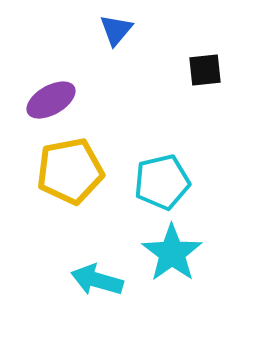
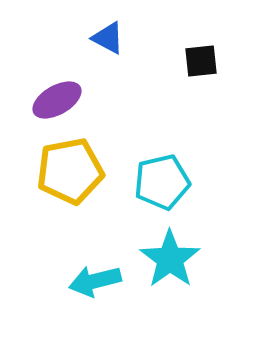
blue triangle: moved 8 px left, 8 px down; rotated 42 degrees counterclockwise
black square: moved 4 px left, 9 px up
purple ellipse: moved 6 px right
cyan star: moved 2 px left, 6 px down
cyan arrow: moved 2 px left, 1 px down; rotated 30 degrees counterclockwise
